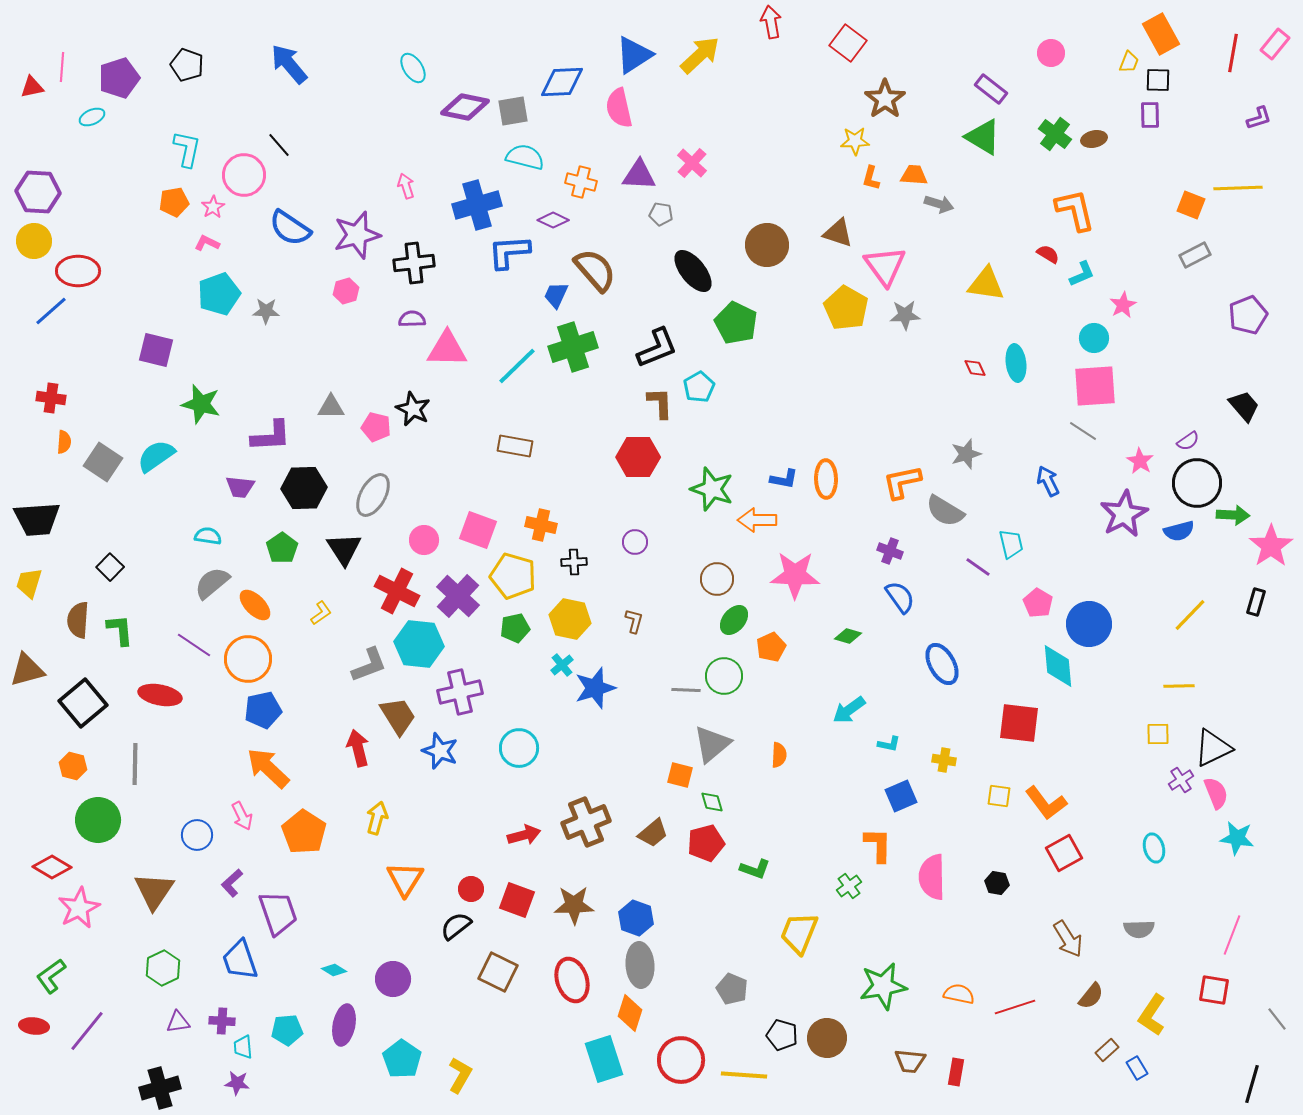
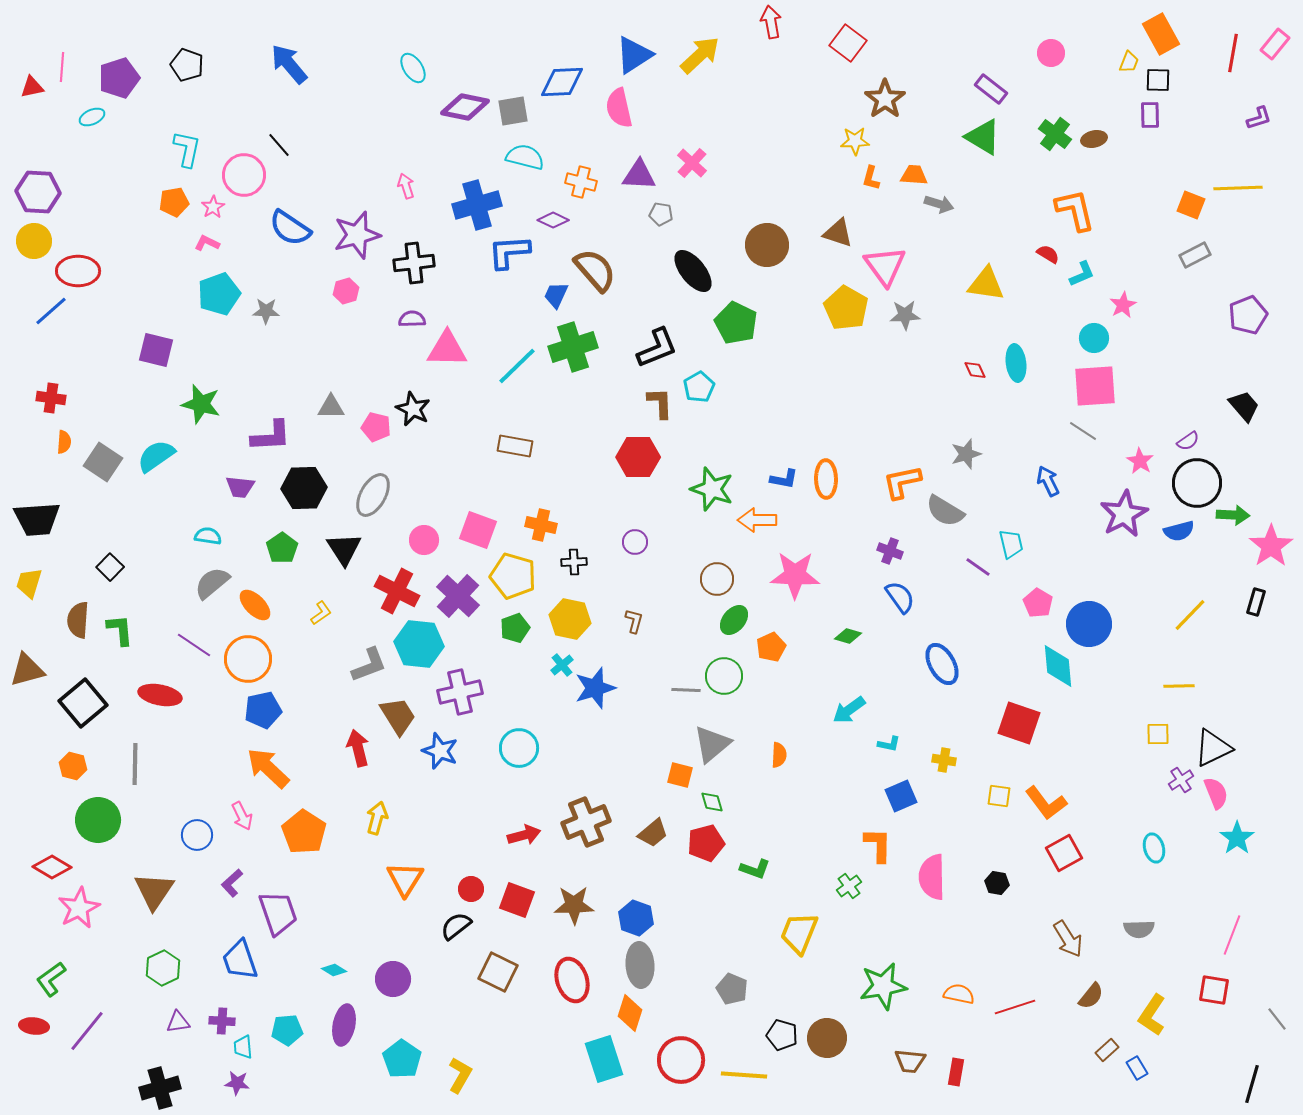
red diamond at (975, 368): moved 2 px down
green pentagon at (515, 628): rotated 8 degrees counterclockwise
red square at (1019, 723): rotated 12 degrees clockwise
cyan star at (1237, 838): rotated 28 degrees clockwise
green L-shape at (51, 976): moved 3 px down
